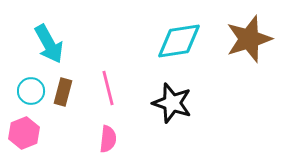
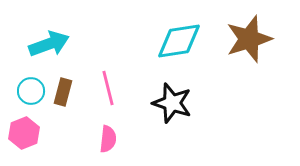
cyan arrow: rotated 81 degrees counterclockwise
